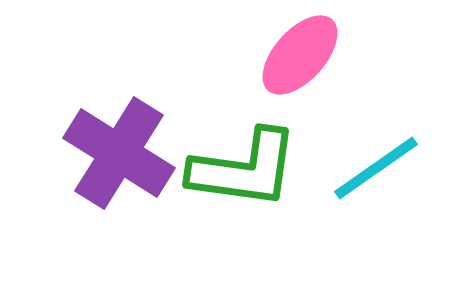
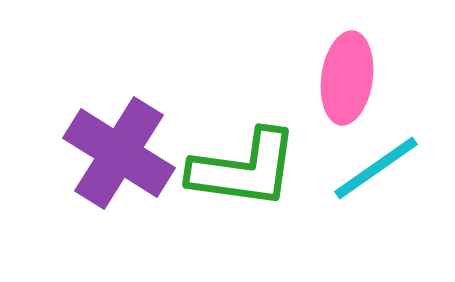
pink ellipse: moved 47 px right, 23 px down; rotated 34 degrees counterclockwise
